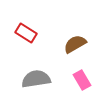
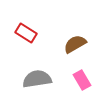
gray semicircle: moved 1 px right
